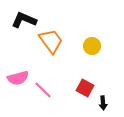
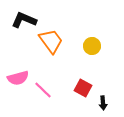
red square: moved 2 px left
